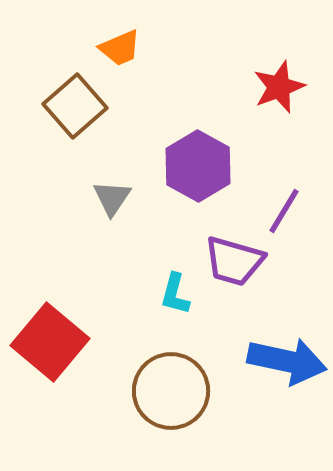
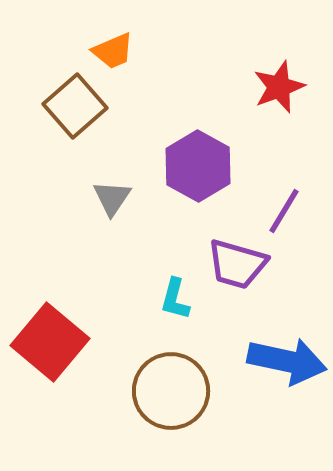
orange trapezoid: moved 7 px left, 3 px down
purple trapezoid: moved 3 px right, 3 px down
cyan L-shape: moved 5 px down
